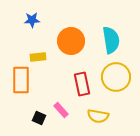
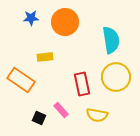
blue star: moved 1 px left, 2 px up
orange circle: moved 6 px left, 19 px up
yellow rectangle: moved 7 px right
orange rectangle: rotated 56 degrees counterclockwise
yellow semicircle: moved 1 px left, 1 px up
